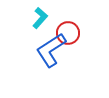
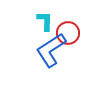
cyan L-shape: moved 5 px right, 3 px down; rotated 40 degrees counterclockwise
